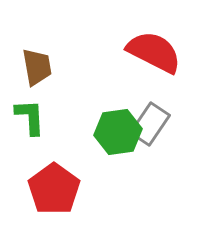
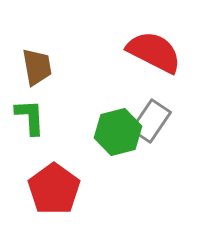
gray rectangle: moved 1 px right, 3 px up
green hexagon: rotated 6 degrees counterclockwise
